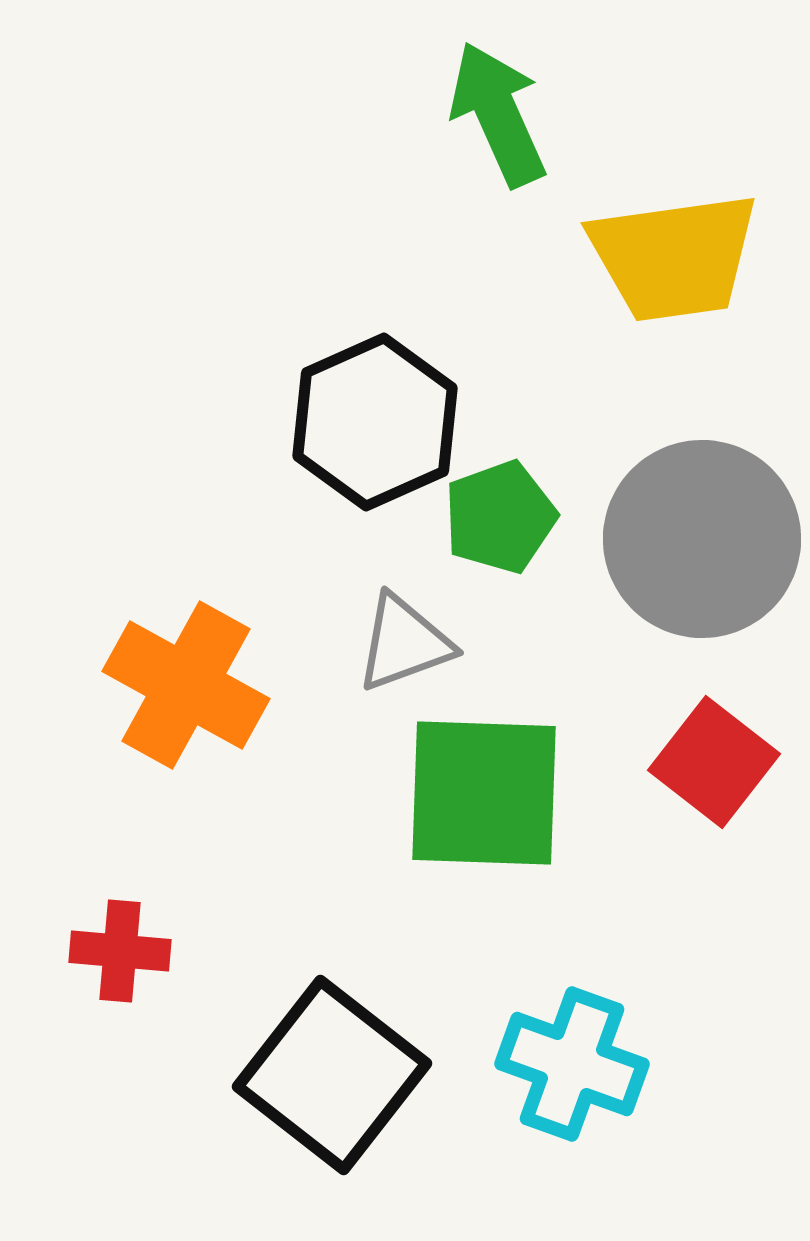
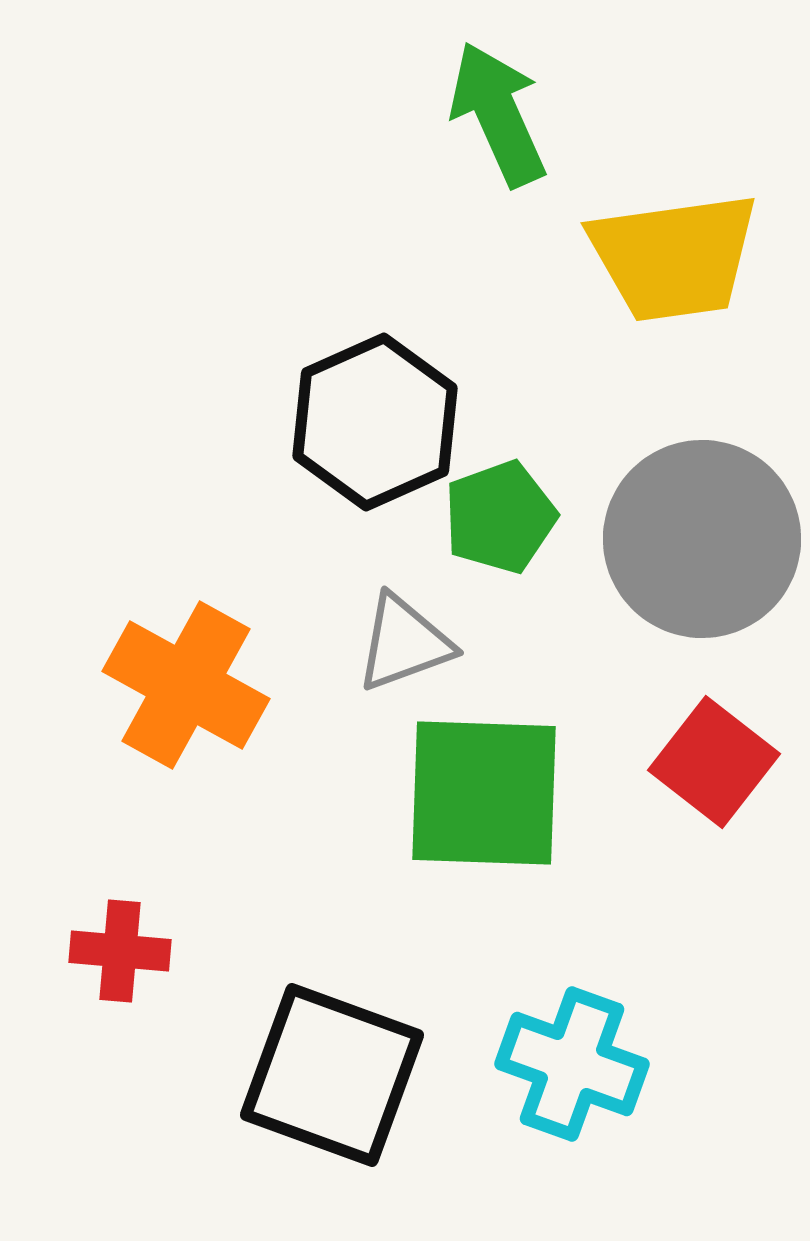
black square: rotated 18 degrees counterclockwise
